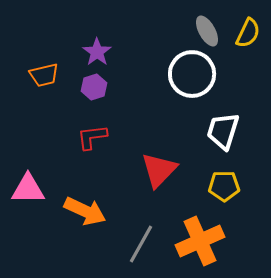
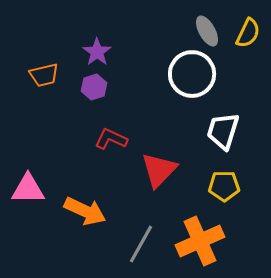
red L-shape: moved 19 px right, 2 px down; rotated 32 degrees clockwise
